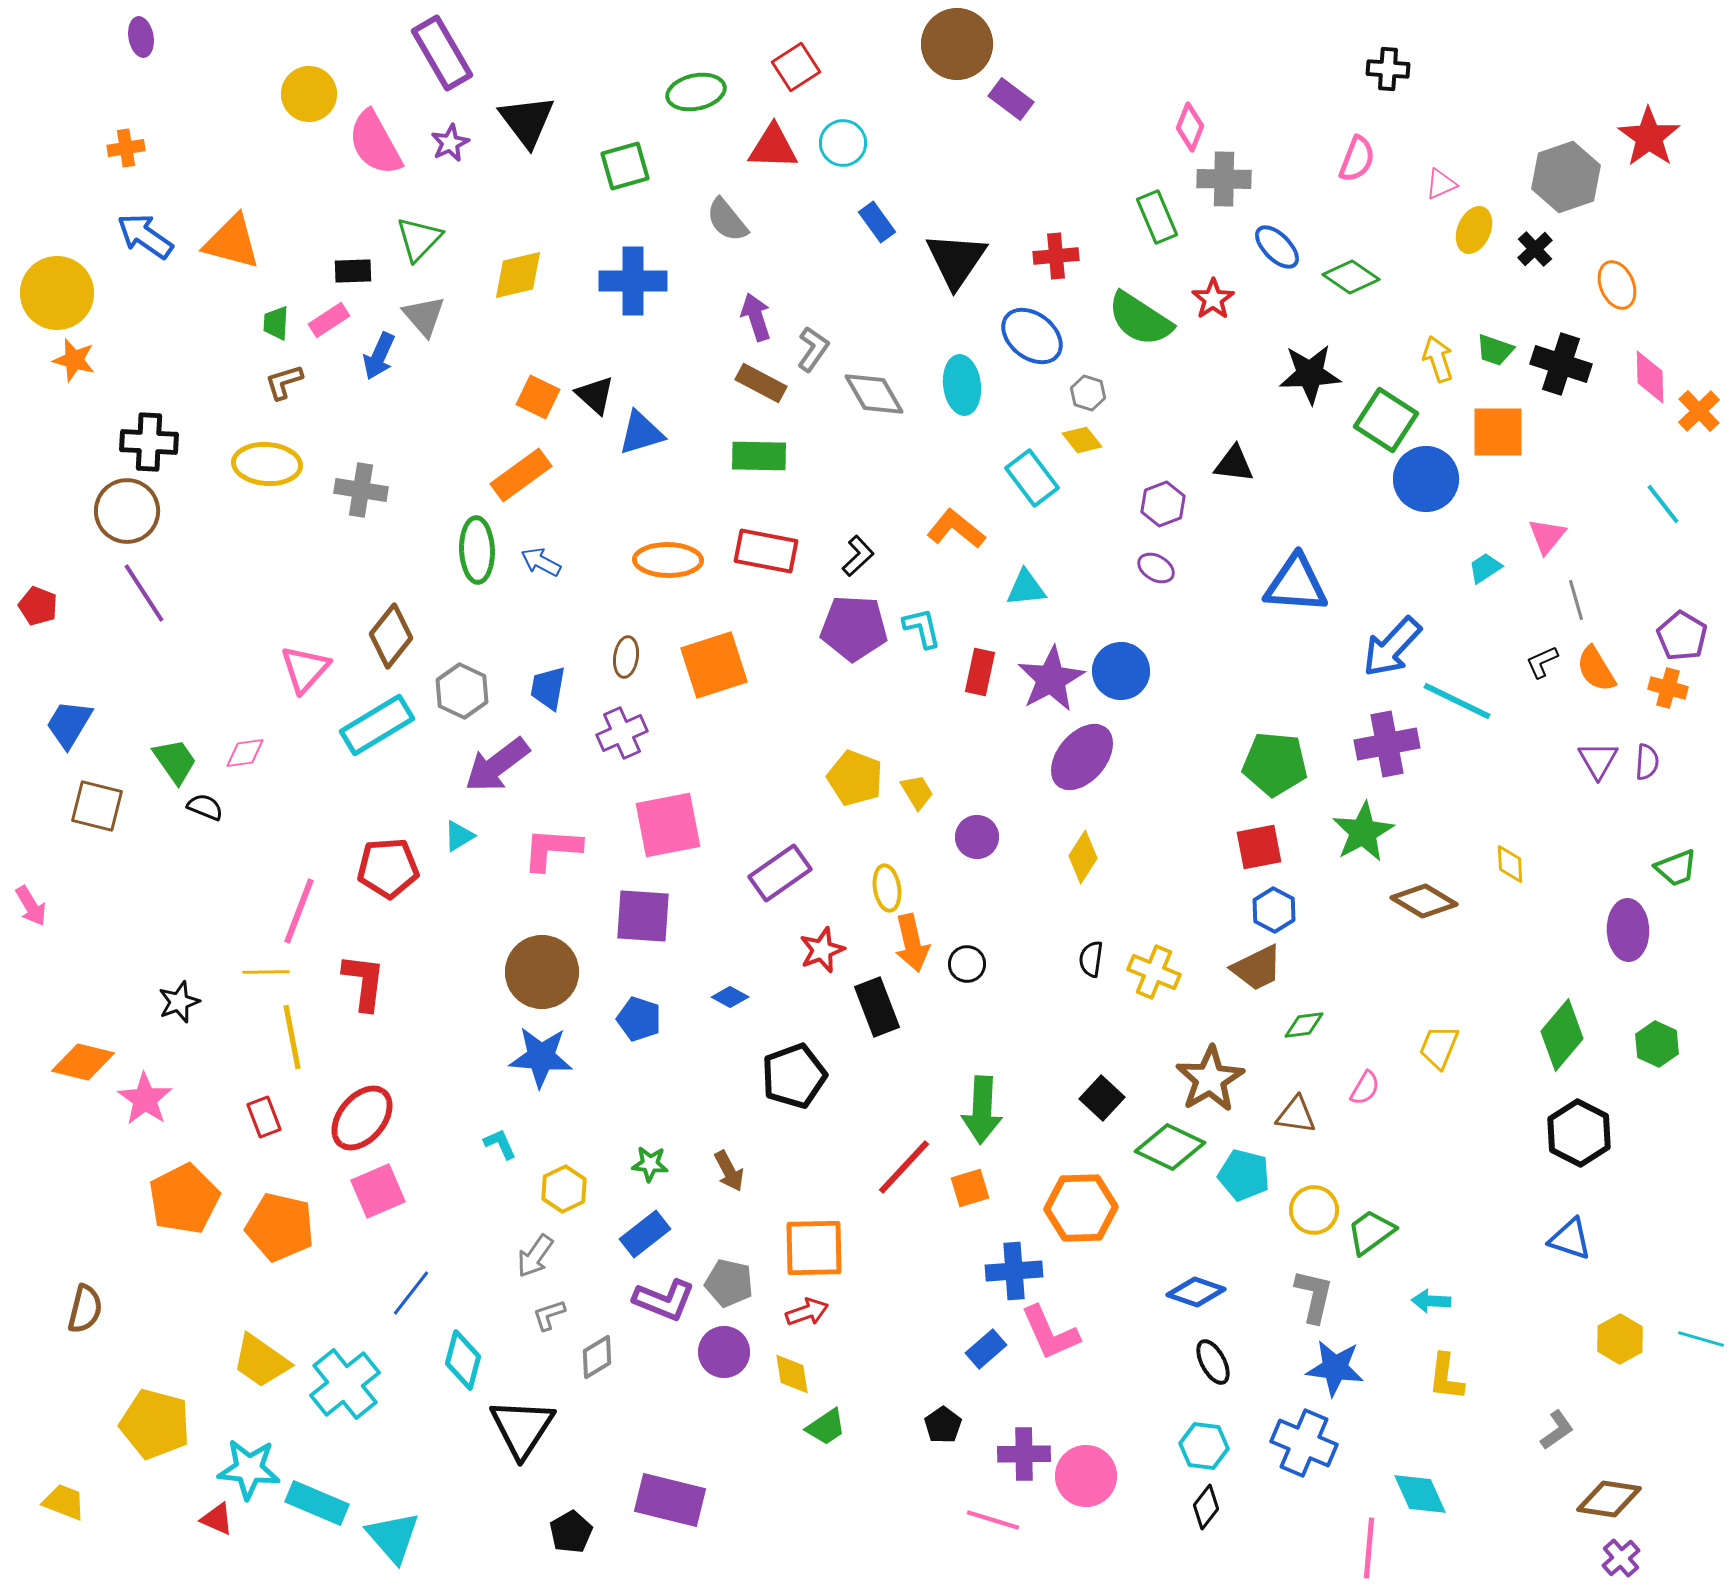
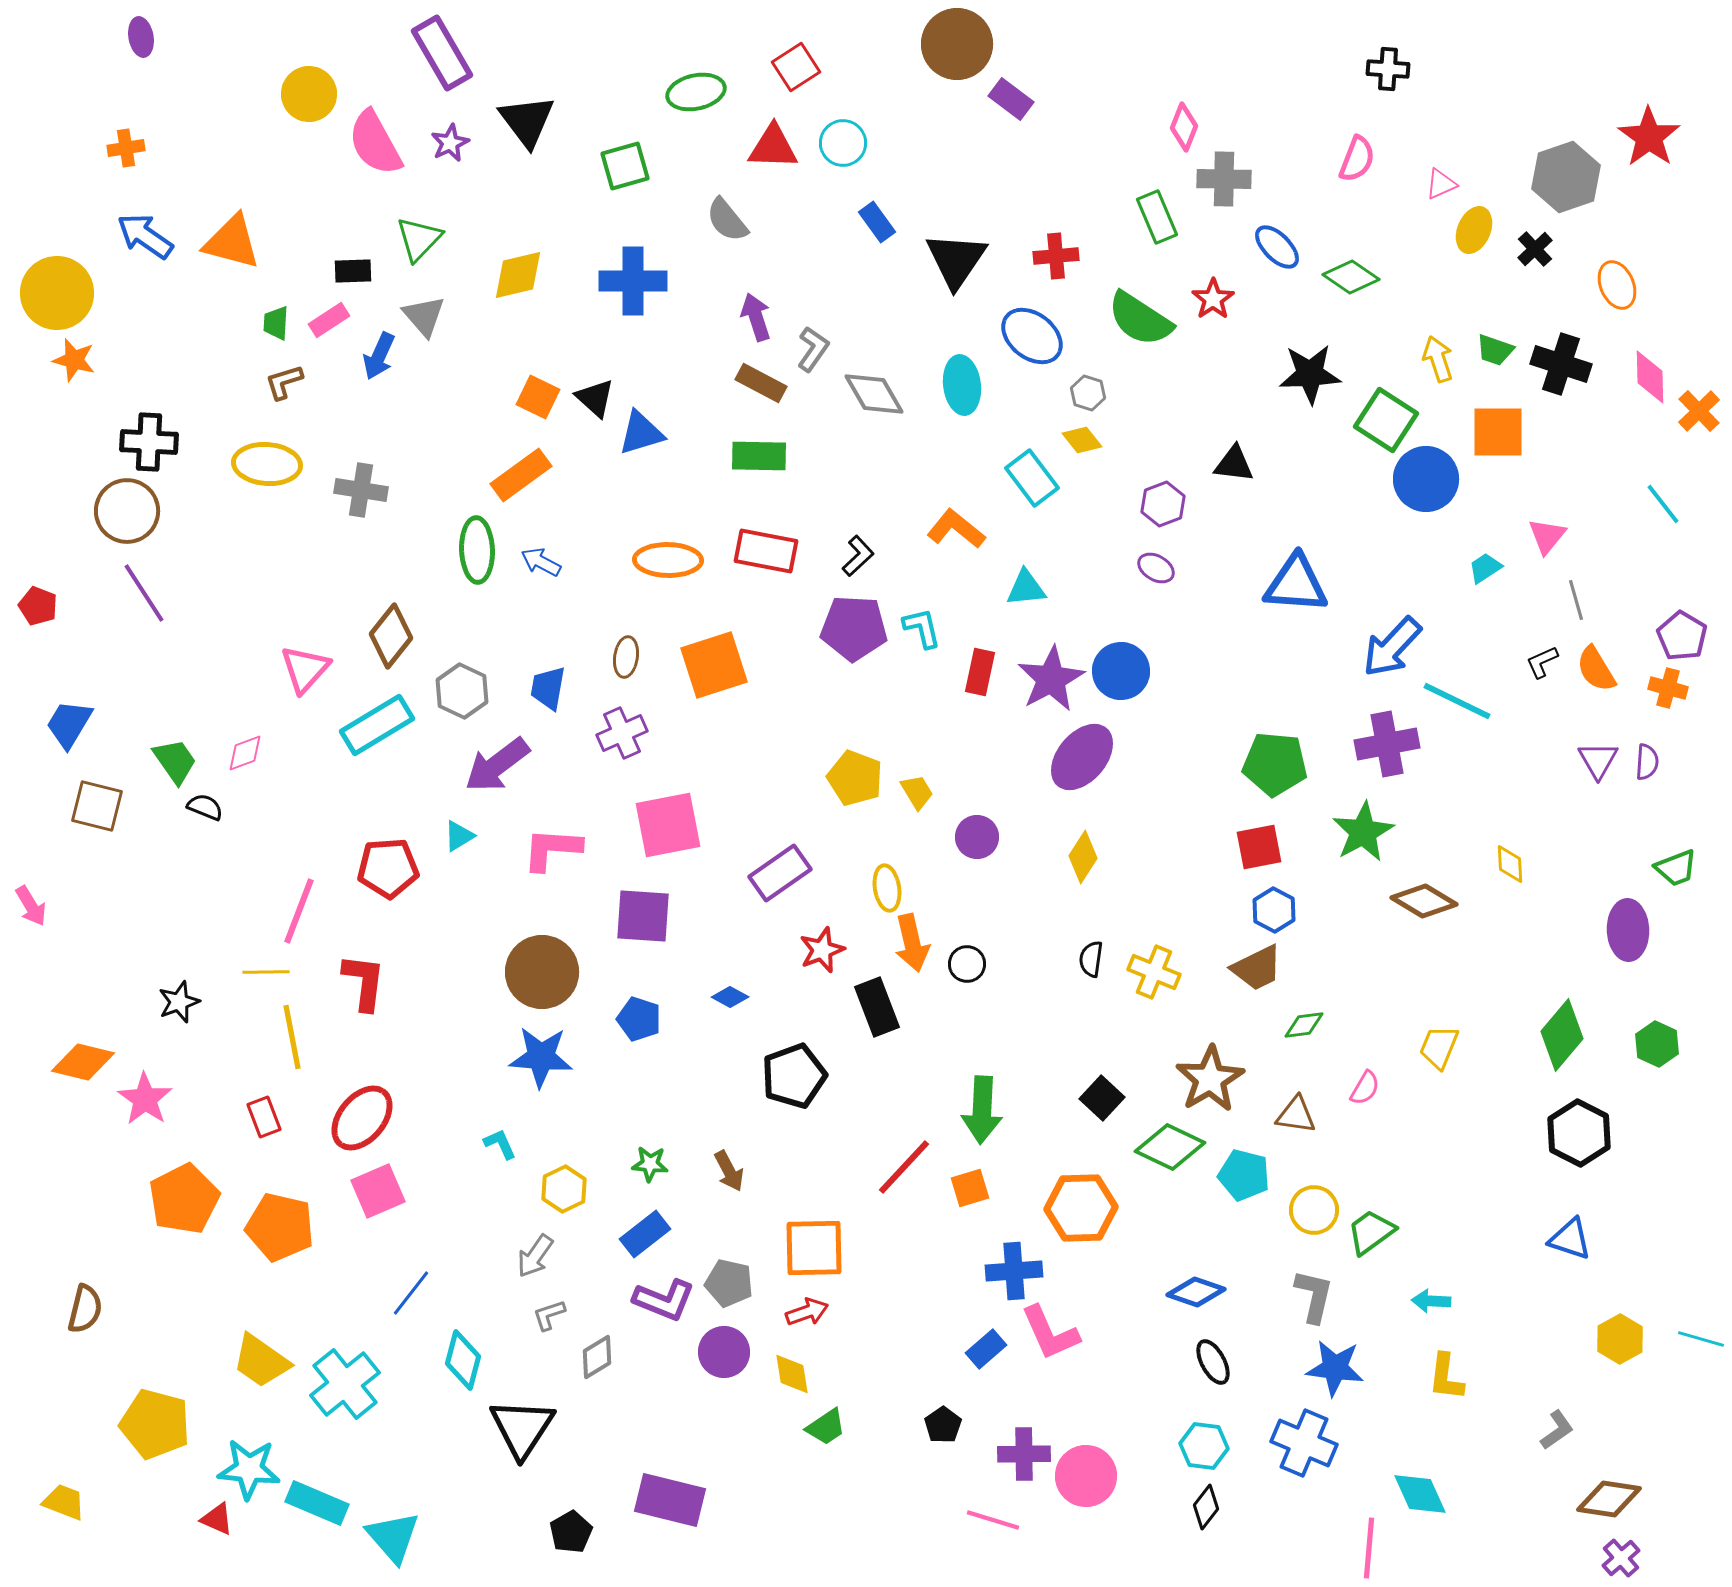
pink diamond at (1190, 127): moved 6 px left
black triangle at (595, 395): moved 3 px down
pink diamond at (245, 753): rotated 12 degrees counterclockwise
